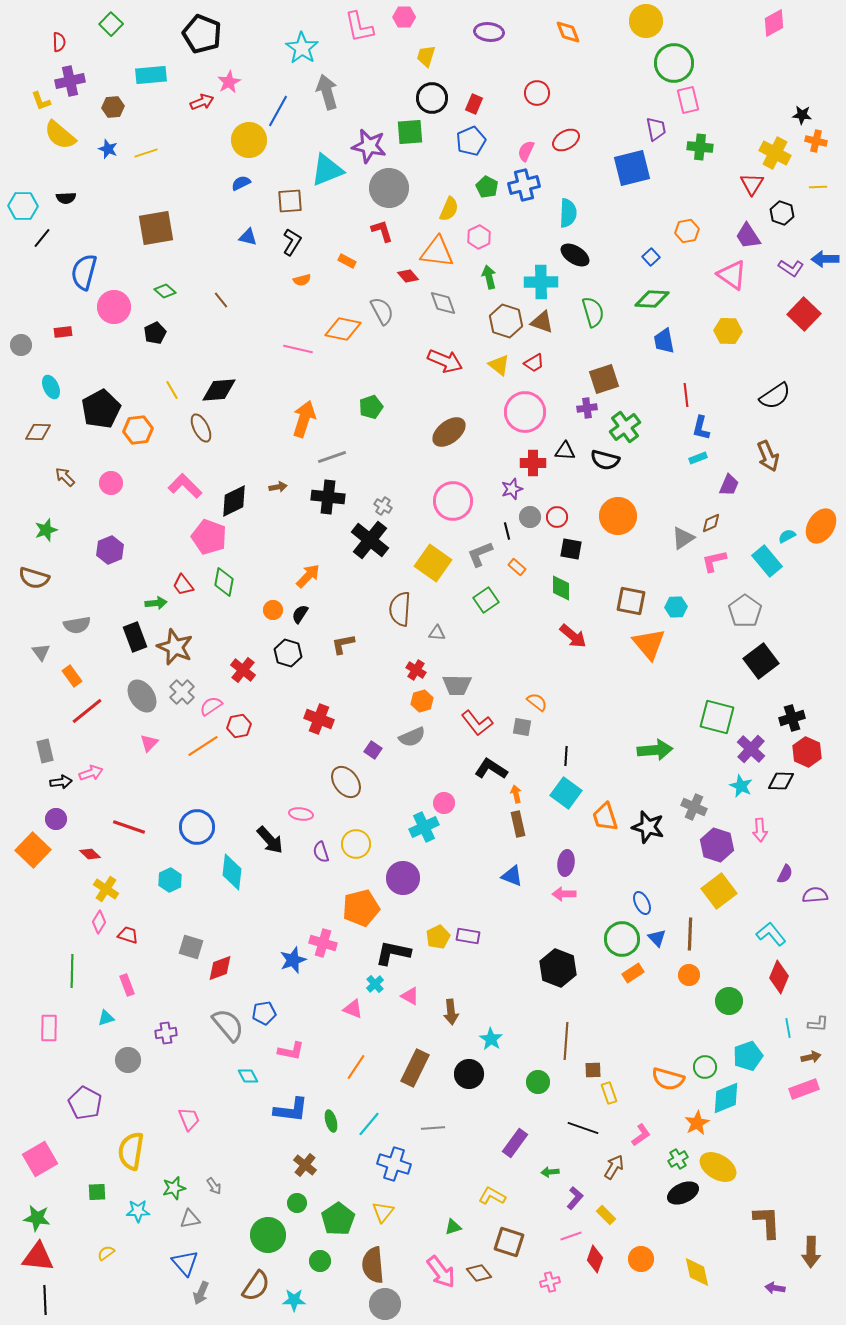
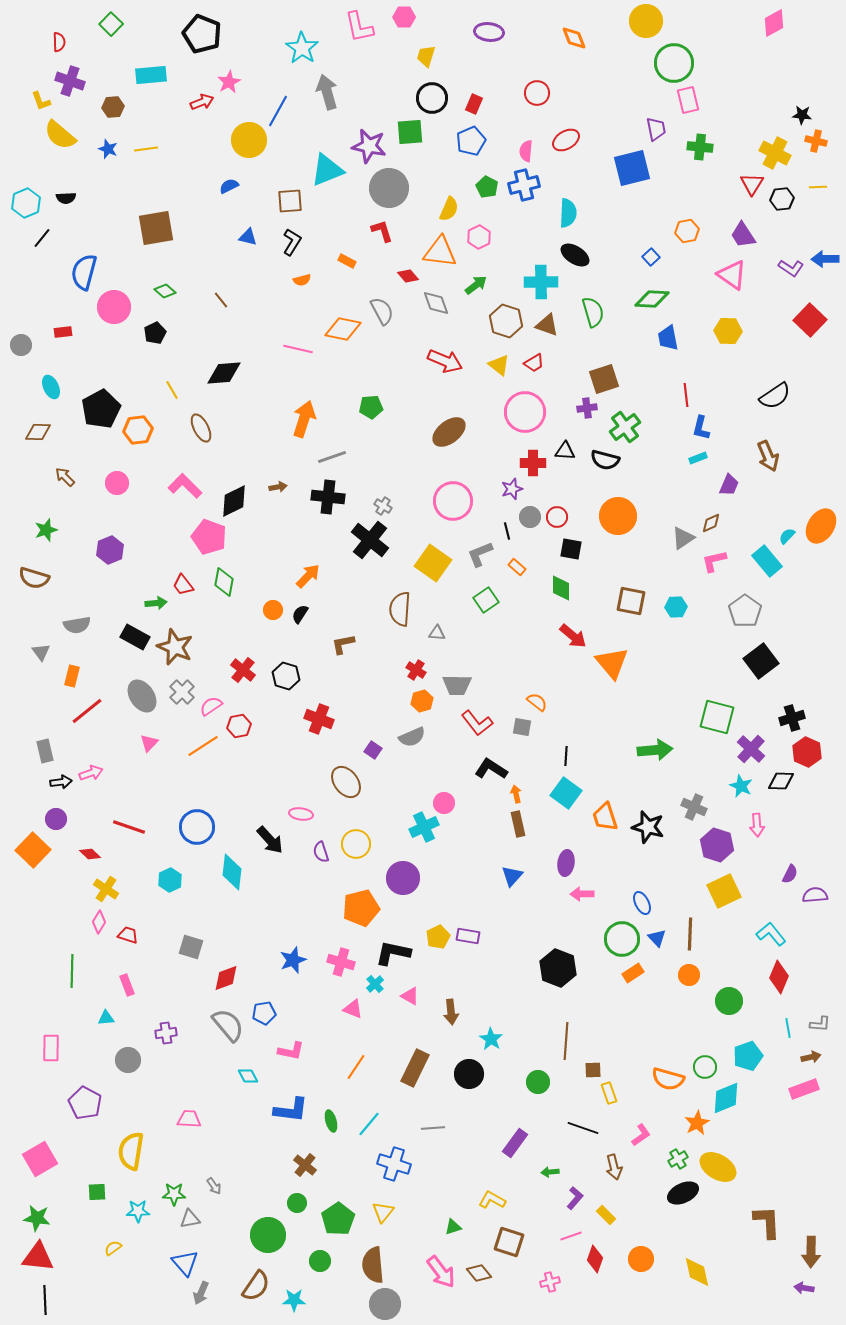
orange diamond at (568, 32): moved 6 px right, 6 px down
purple cross at (70, 81): rotated 32 degrees clockwise
pink semicircle at (526, 151): rotated 20 degrees counterclockwise
yellow line at (146, 153): moved 4 px up; rotated 10 degrees clockwise
blue semicircle at (241, 183): moved 12 px left, 3 px down
cyan hexagon at (23, 206): moved 3 px right, 3 px up; rotated 24 degrees counterclockwise
black hexagon at (782, 213): moved 14 px up; rotated 25 degrees counterclockwise
purple trapezoid at (748, 236): moved 5 px left, 1 px up
orange triangle at (437, 252): moved 3 px right
green arrow at (489, 277): moved 13 px left, 8 px down; rotated 65 degrees clockwise
gray diamond at (443, 303): moved 7 px left
red square at (804, 314): moved 6 px right, 6 px down
brown triangle at (542, 322): moved 5 px right, 3 px down
blue trapezoid at (664, 341): moved 4 px right, 3 px up
black diamond at (219, 390): moved 5 px right, 17 px up
green pentagon at (371, 407): rotated 15 degrees clockwise
pink circle at (111, 483): moved 6 px right
cyan semicircle at (787, 536): rotated 18 degrees counterclockwise
black rectangle at (135, 637): rotated 40 degrees counterclockwise
orange triangle at (649, 644): moved 37 px left, 19 px down
black hexagon at (288, 653): moved 2 px left, 23 px down
orange rectangle at (72, 676): rotated 50 degrees clockwise
pink arrow at (760, 830): moved 3 px left, 5 px up
purple semicircle at (785, 874): moved 5 px right
blue triangle at (512, 876): rotated 50 degrees clockwise
yellow square at (719, 891): moved 5 px right; rotated 12 degrees clockwise
pink arrow at (564, 894): moved 18 px right
pink cross at (323, 943): moved 18 px right, 19 px down
red diamond at (220, 968): moved 6 px right, 10 px down
cyan triangle at (106, 1018): rotated 12 degrees clockwise
gray L-shape at (818, 1024): moved 2 px right
pink rectangle at (49, 1028): moved 2 px right, 20 px down
pink trapezoid at (189, 1119): rotated 65 degrees counterclockwise
brown arrow at (614, 1167): rotated 135 degrees clockwise
green star at (174, 1188): moved 6 px down; rotated 15 degrees clockwise
yellow L-shape at (492, 1196): moved 4 px down
yellow semicircle at (106, 1253): moved 7 px right, 5 px up
purple arrow at (775, 1288): moved 29 px right
